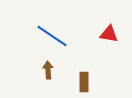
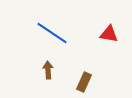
blue line: moved 3 px up
brown rectangle: rotated 24 degrees clockwise
